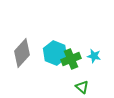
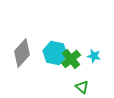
cyan hexagon: rotated 10 degrees counterclockwise
green cross: rotated 18 degrees counterclockwise
